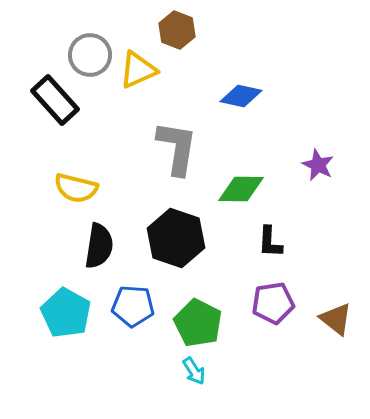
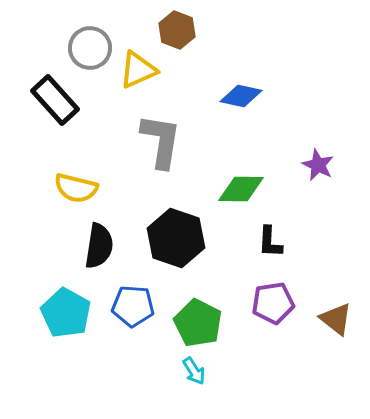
gray circle: moved 7 px up
gray L-shape: moved 16 px left, 7 px up
